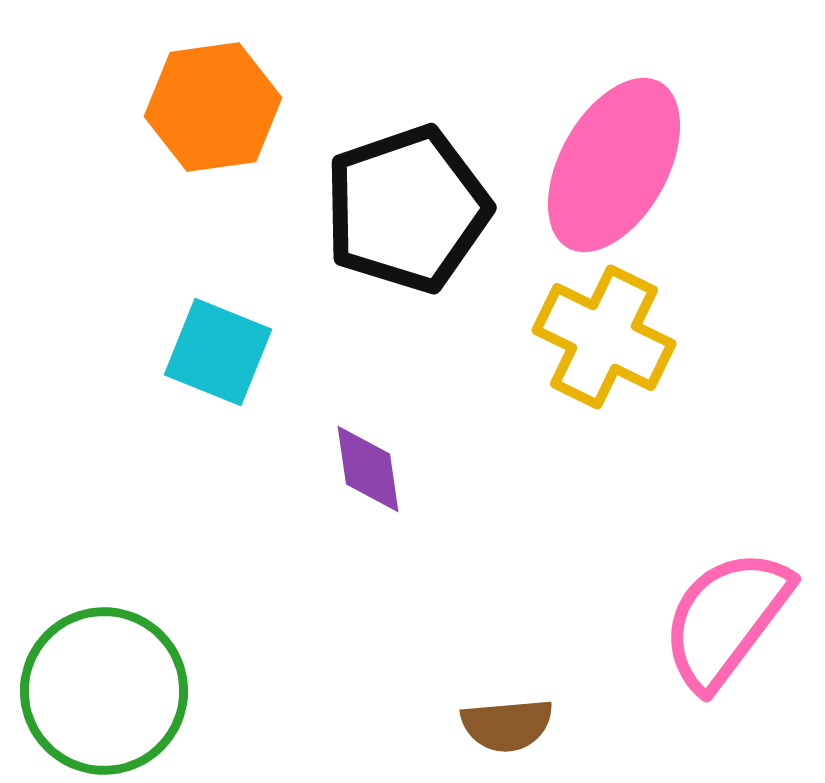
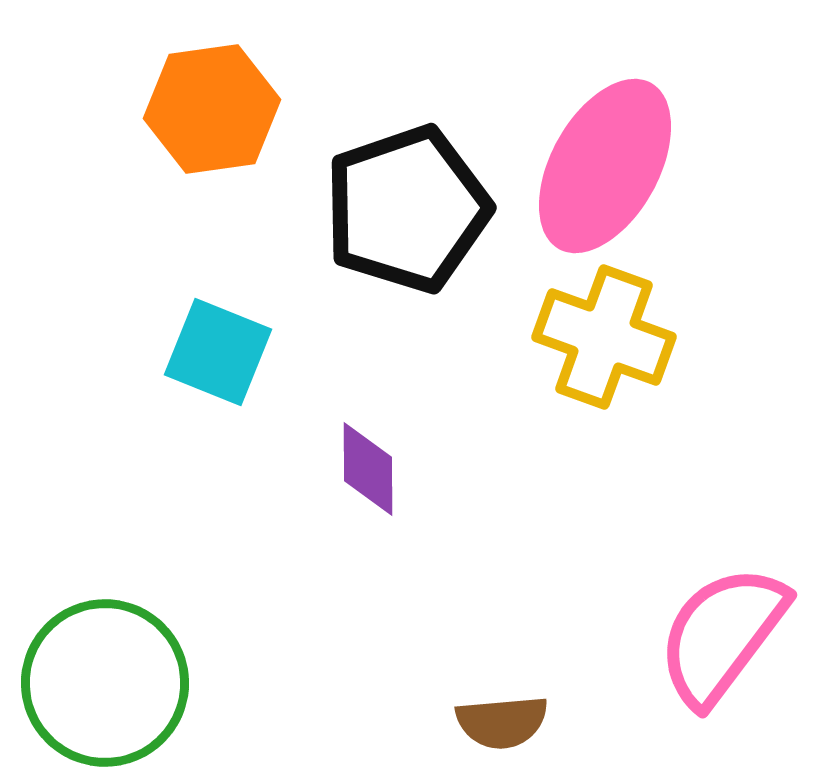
orange hexagon: moved 1 px left, 2 px down
pink ellipse: moved 9 px left, 1 px down
yellow cross: rotated 6 degrees counterclockwise
purple diamond: rotated 8 degrees clockwise
pink semicircle: moved 4 px left, 16 px down
green circle: moved 1 px right, 8 px up
brown semicircle: moved 5 px left, 3 px up
